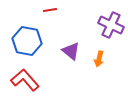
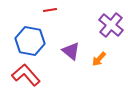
purple cross: rotated 15 degrees clockwise
blue hexagon: moved 3 px right
orange arrow: rotated 28 degrees clockwise
red L-shape: moved 1 px right, 5 px up
